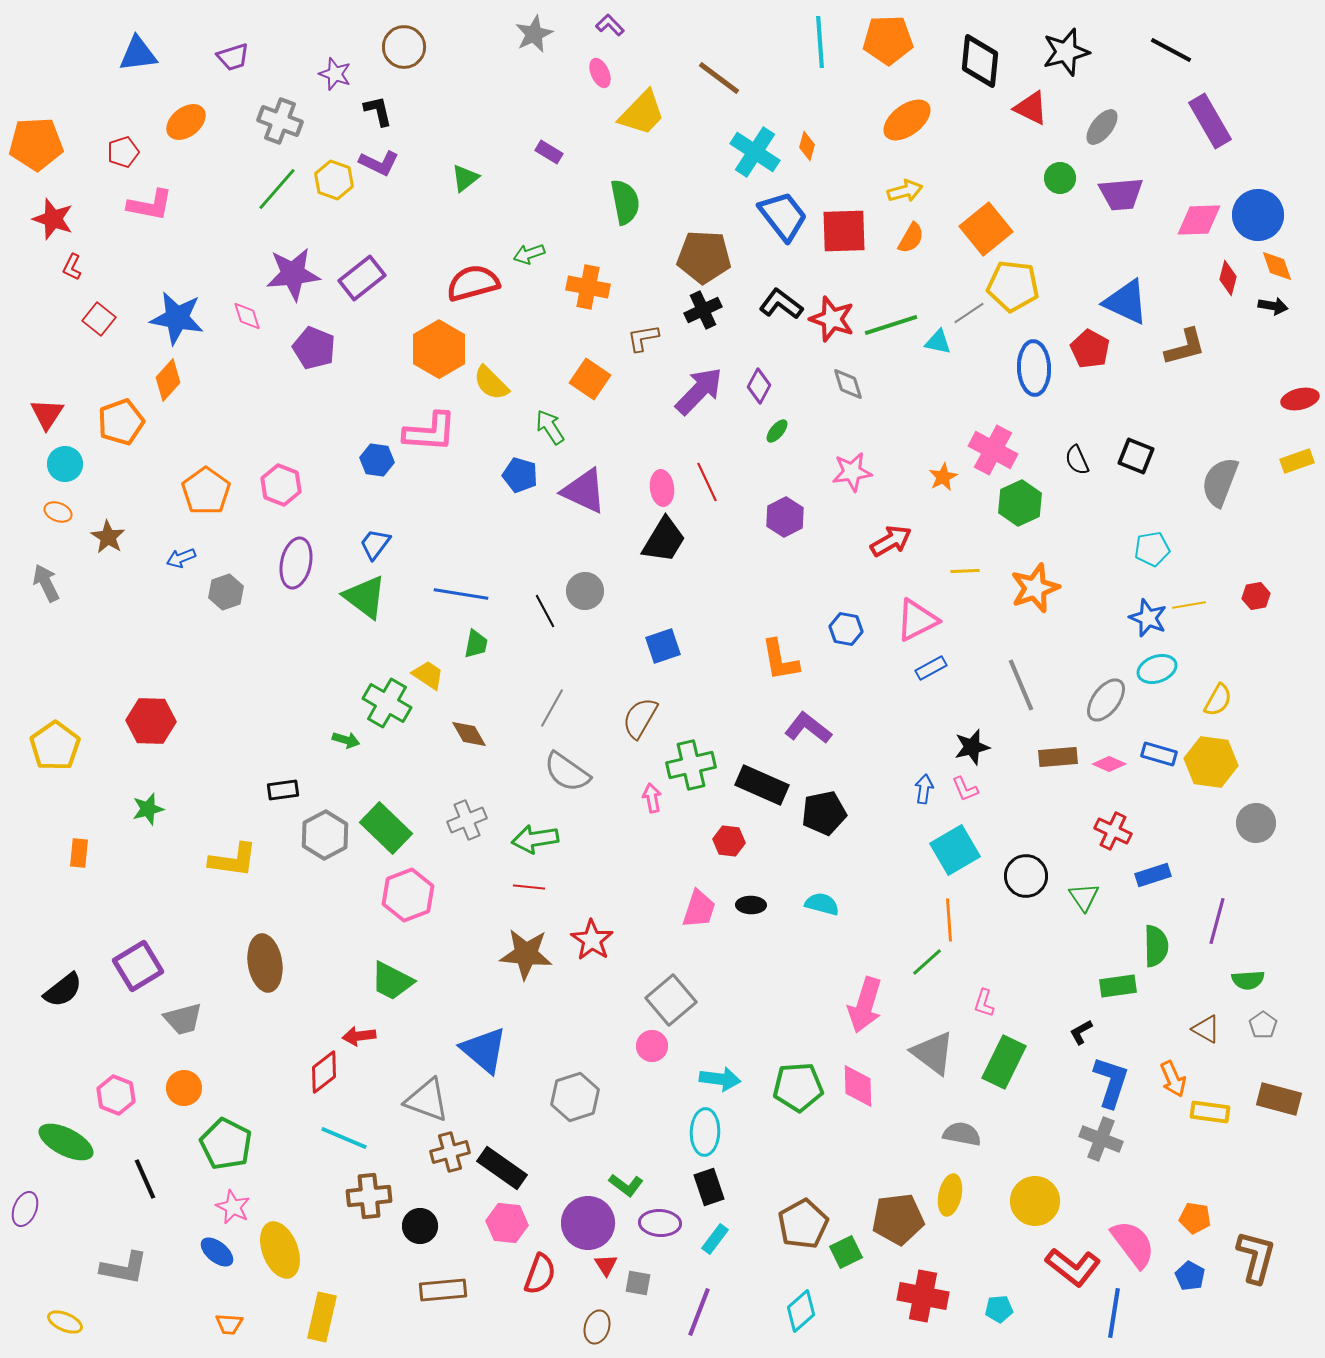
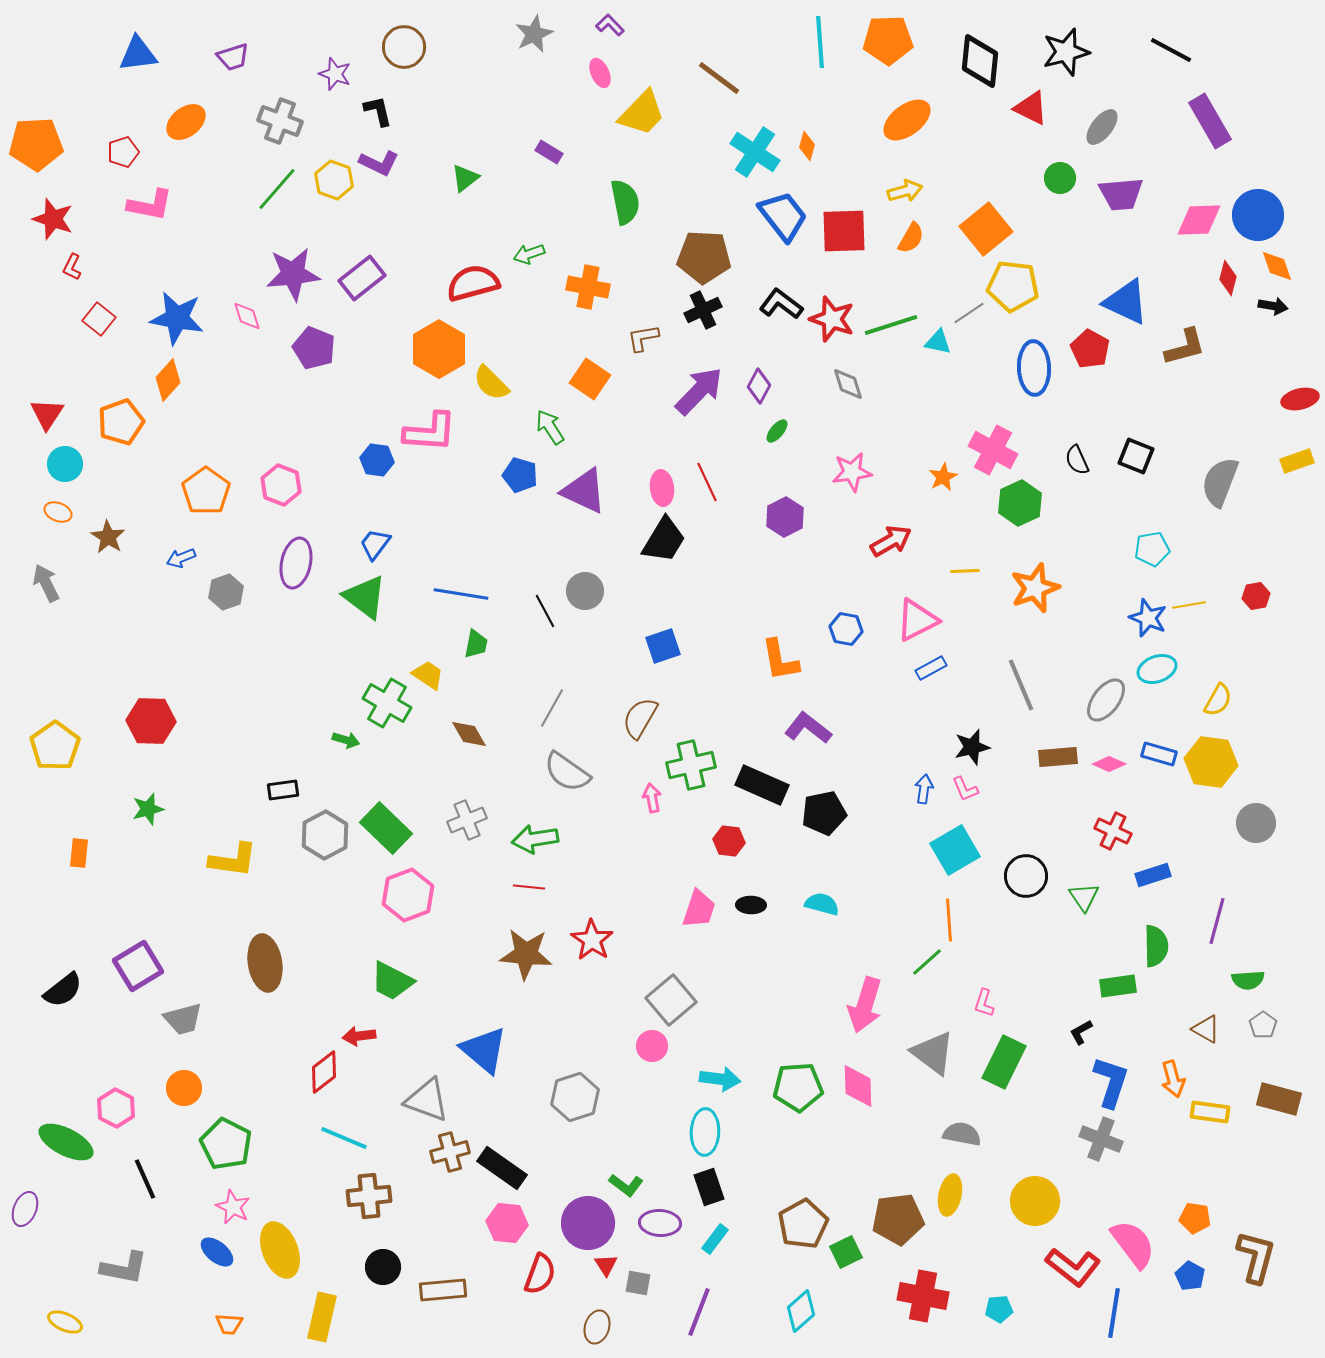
orange arrow at (1173, 1079): rotated 9 degrees clockwise
pink hexagon at (116, 1095): moved 13 px down; rotated 6 degrees clockwise
black circle at (420, 1226): moved 37 px left, 41 px down
